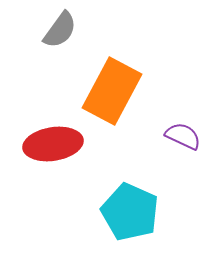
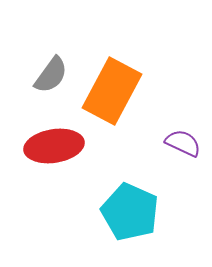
gray semicircle: moved 9 px left, 45 px down
purple semicircle: moved 7 px down
red ellipse: moved 1 px right, 2 px down
